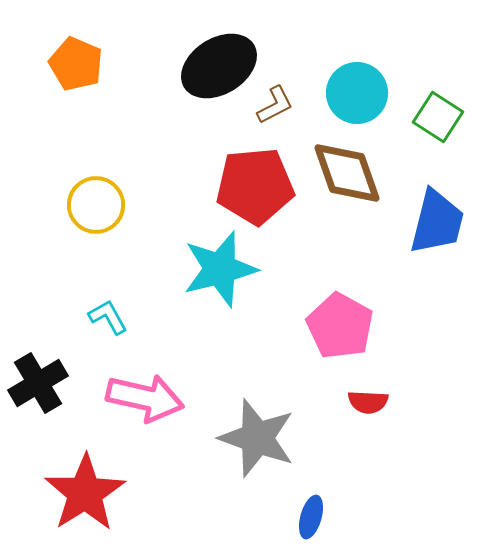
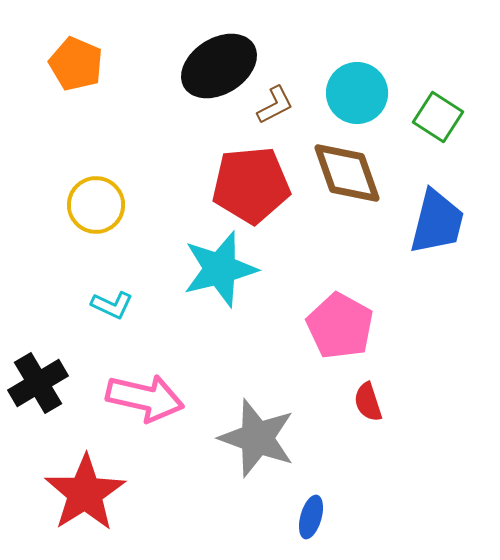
red pentagon: moved 4 px left, 1 px up
cyan L-shape: moved 4 px right, 12 px up; rotated 144 degrees clockwise
red semicircle: rotated 69 degrees clockwise
